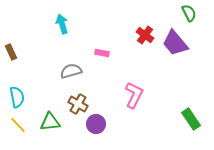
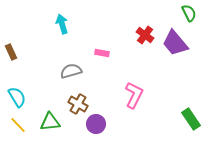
cyan semicircle: rotated 20 degrees counterclockwise
